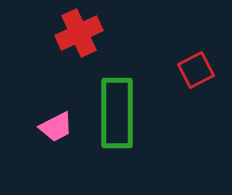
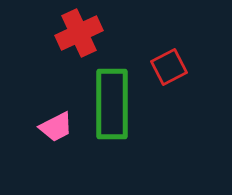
red square: moved 27 px left, 3 px up
green rectangle: moved 5 px left, 9 px up
